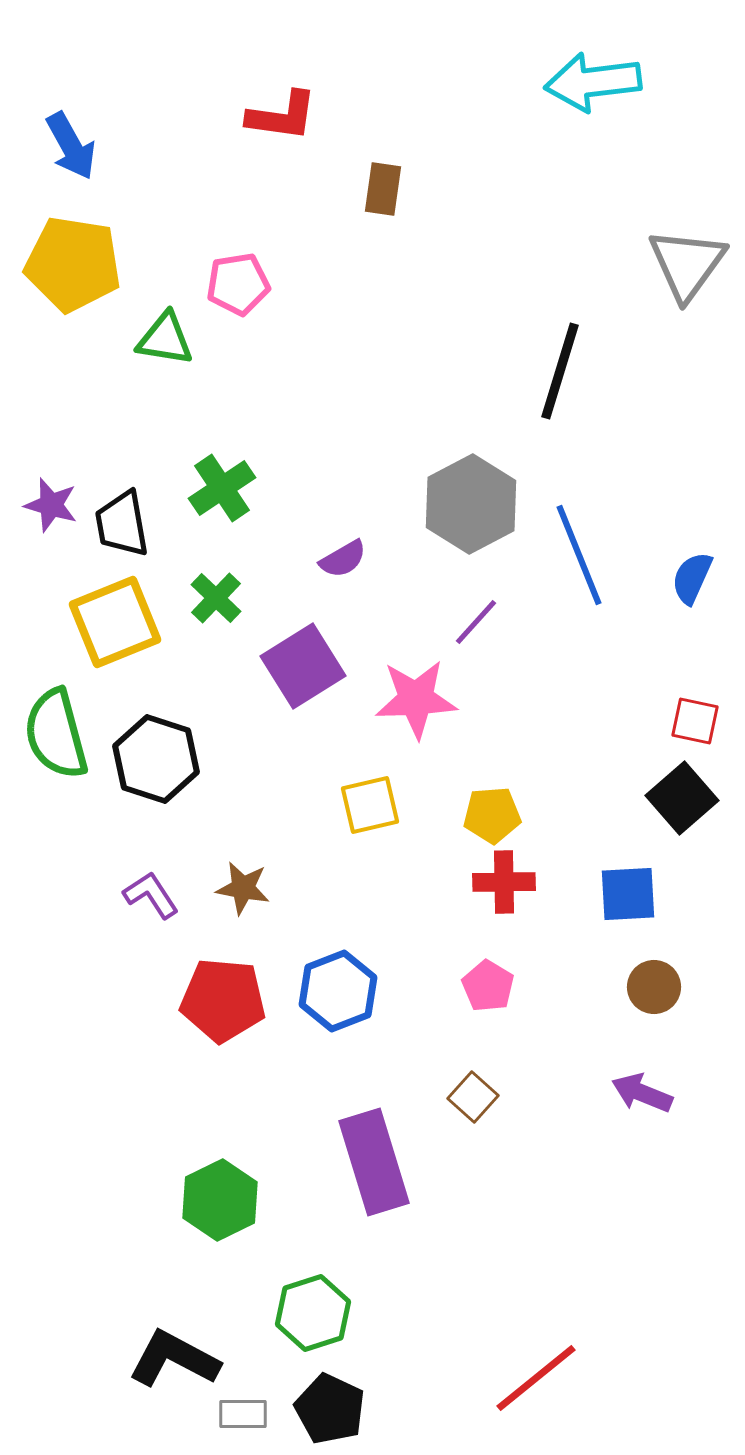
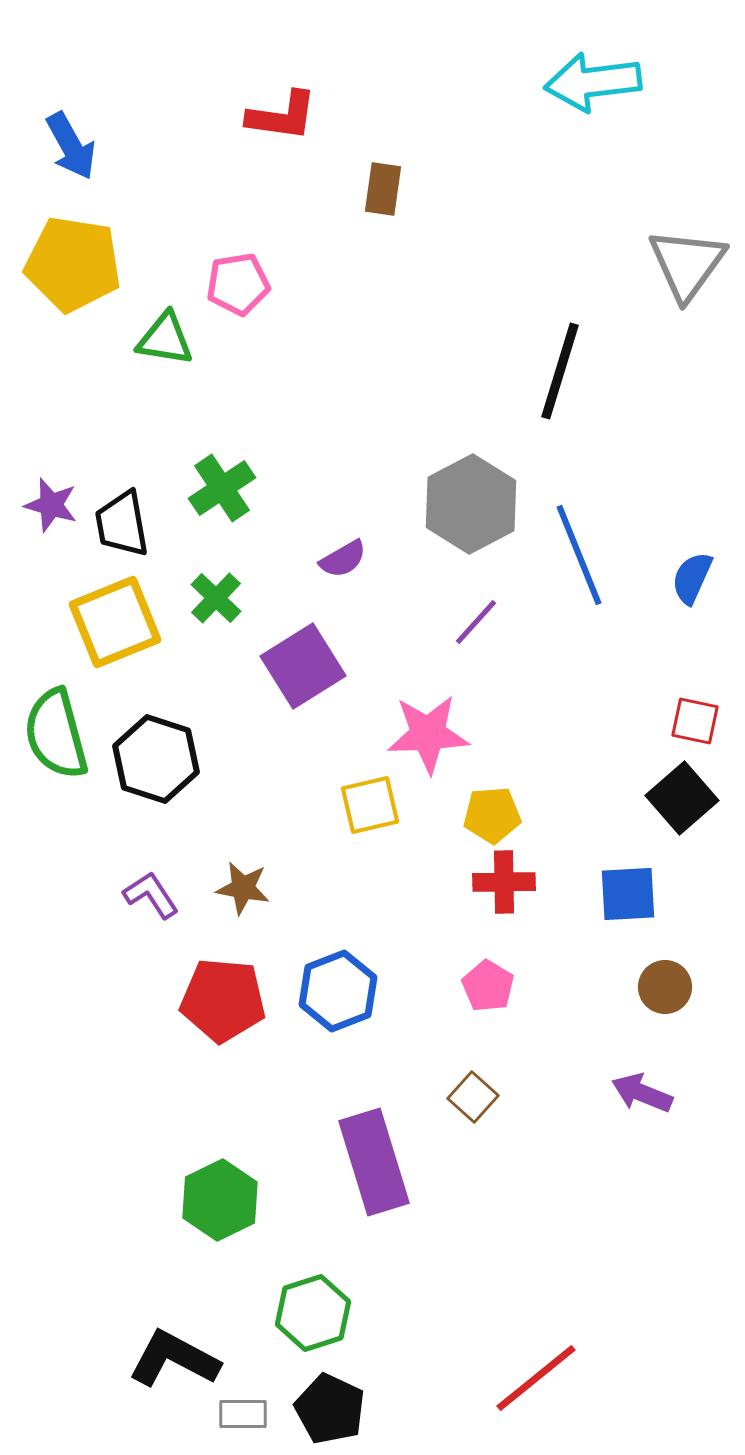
pink star at (416, 699): moved 12 px right, 35 px down
brown circle at (654, 987): moved 11 px right
